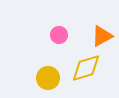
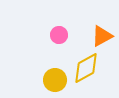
yellow diamond: rotated 12 degrees counterclockwise
yellow circle: moved 7 px right, 2 px down
